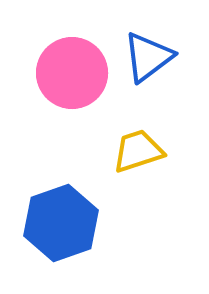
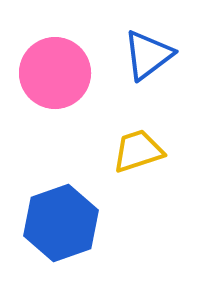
blue triangle: moved 2 px up
pink circle: moved 17 px left
